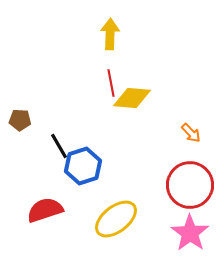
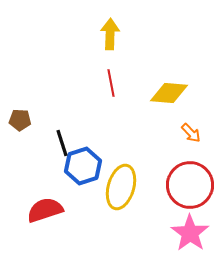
yellow diamond: moved 37 px right, 5 px up
black line: moved 3 px right, 3 px up; rotated 12 degrees clockwise
yellow ellipse: moved 5 px right, 32 px up; rotated 36 degrees counterclockwise
